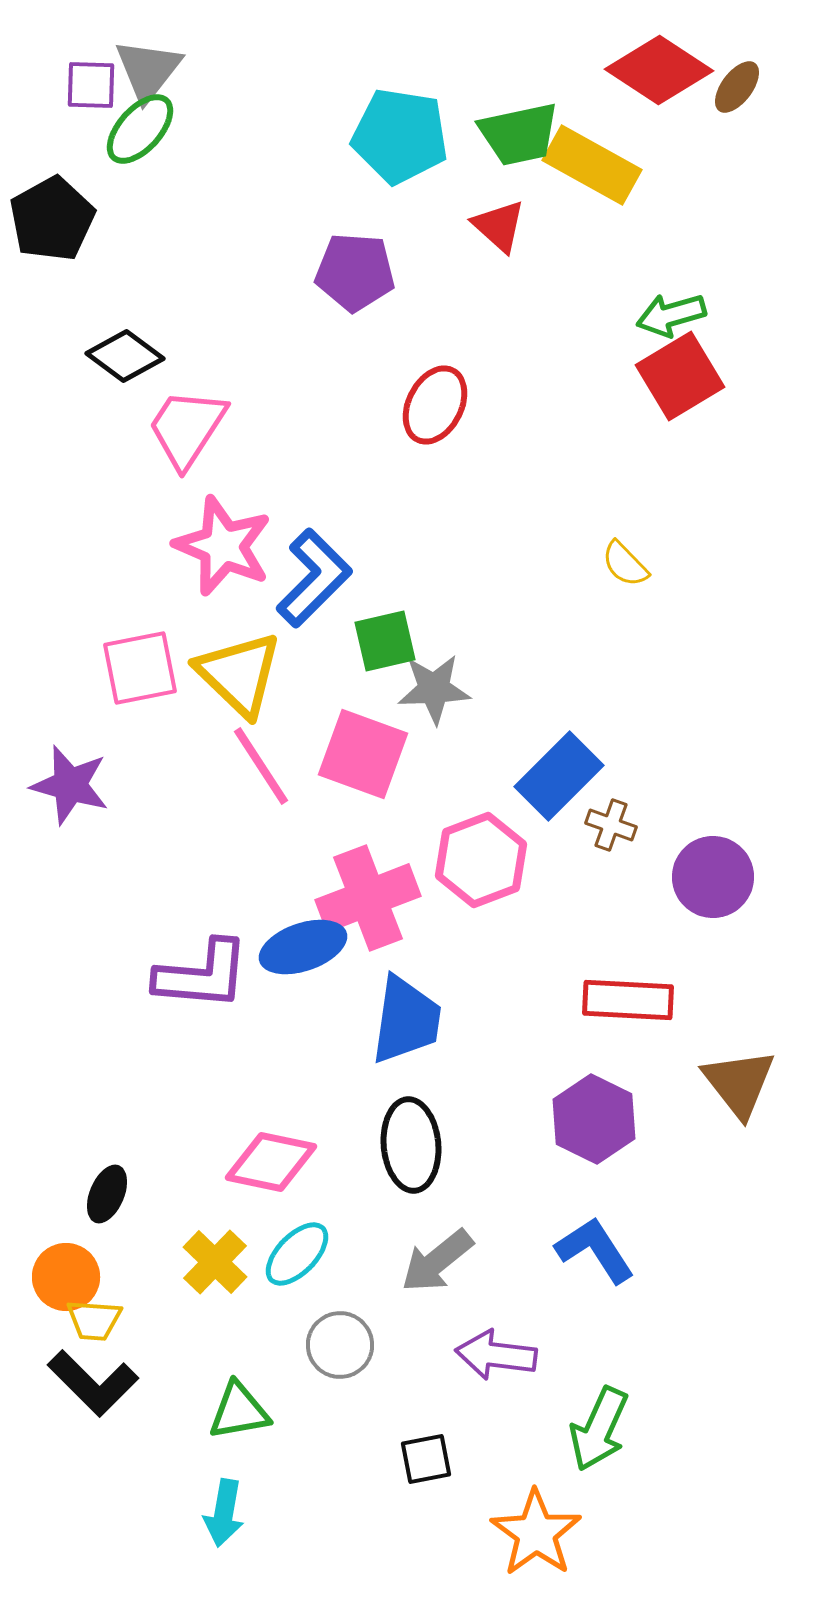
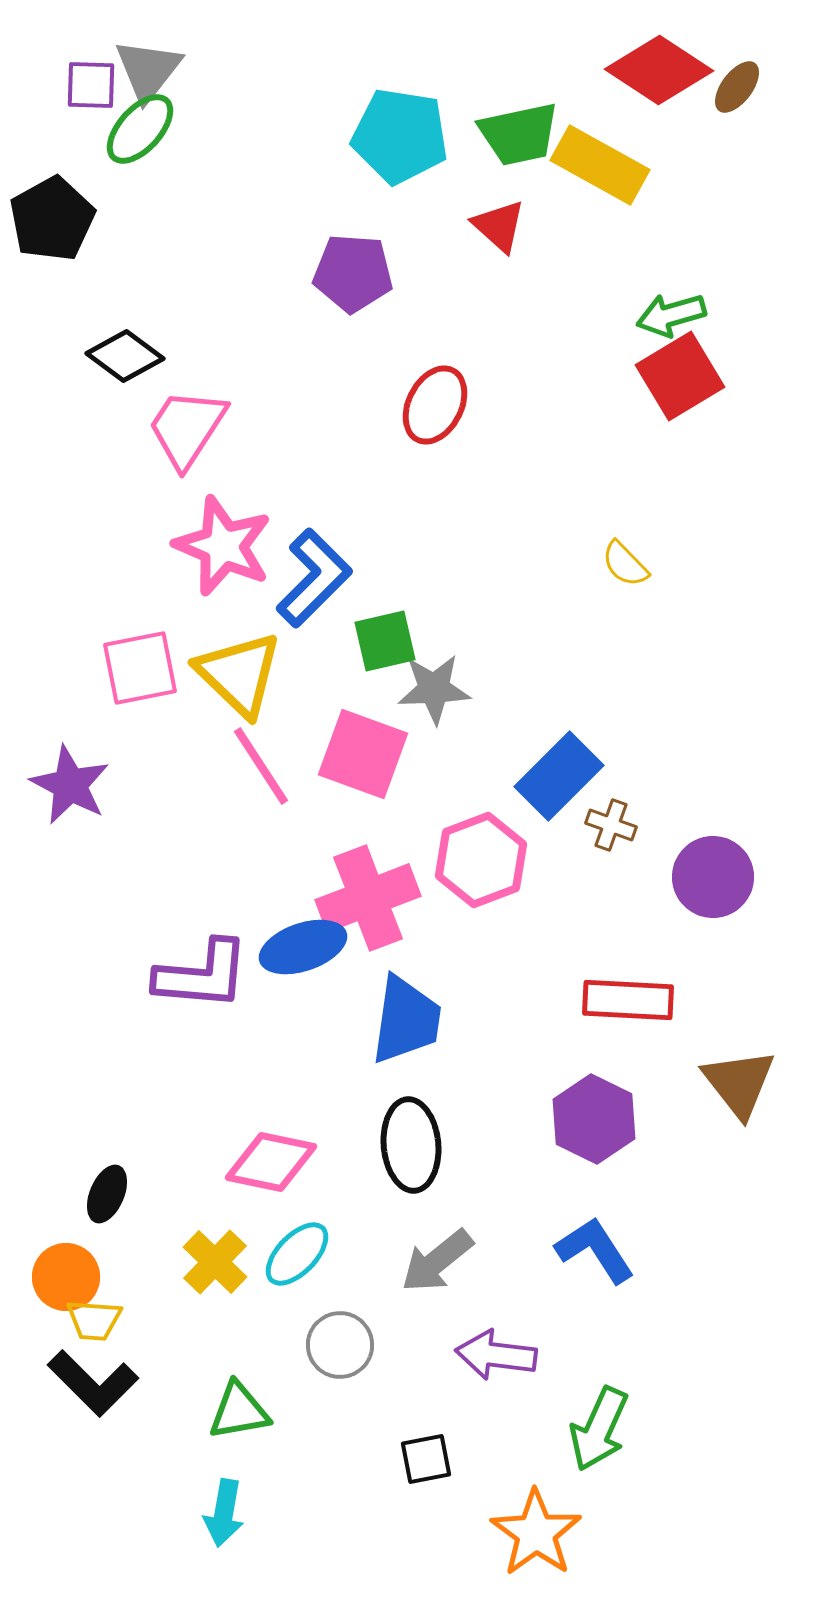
yellow rectangle at (592, 165): moved 8 px right
purple pentagon at (355, 272): moved 2 px left, 1 px down
purple star at (70, 785): rotated 12 degrees clockwise
